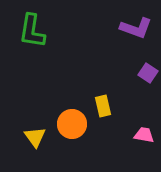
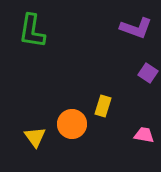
yellow rectangle: rotated 30 degrees clockwise
